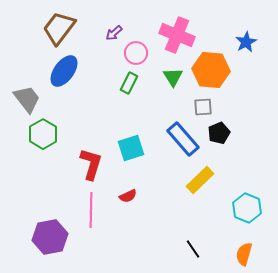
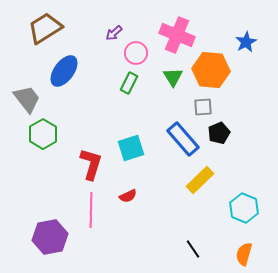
brown trapezoid: moved 14 px left; rotated 21 degrees clockwise
cyan hexagon: moved 3 px left
